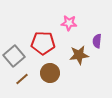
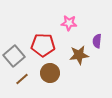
red pentagon: moved 2 px down
